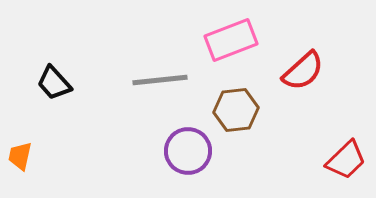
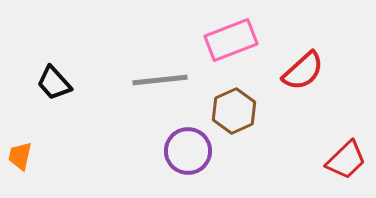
brown hexagon: moved 2 px left, 1 px down; rotated 18 degrees counterclockwise
